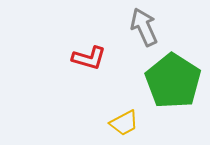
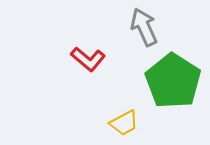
red L-shape: moved 1 px left, 1 px down; rotated 24 degrees clockwise
